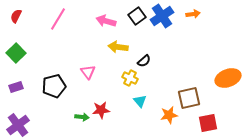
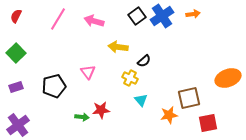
pink arrow: moved 12 px left
cyan triangle: moved 1 px right, 1 px up
